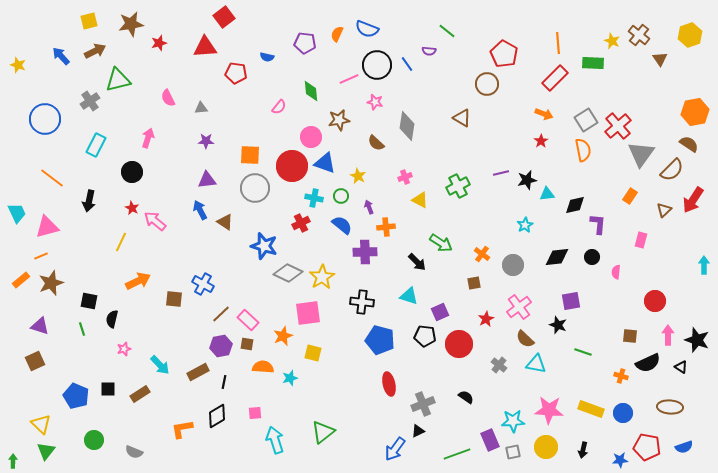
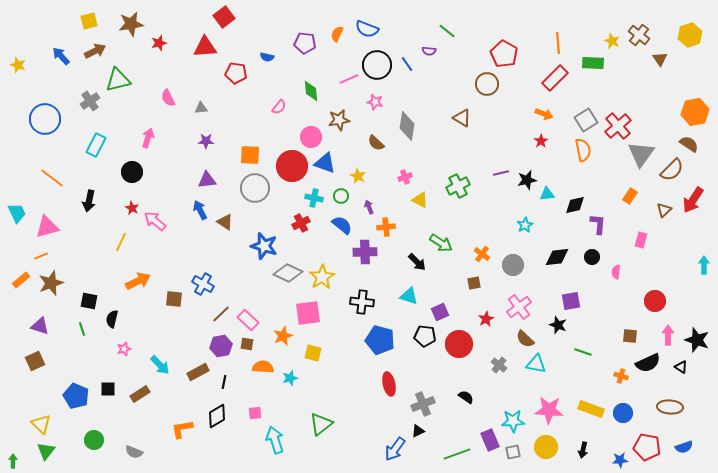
green triangle at (323, 432): moved 2 px left, 8 px up
